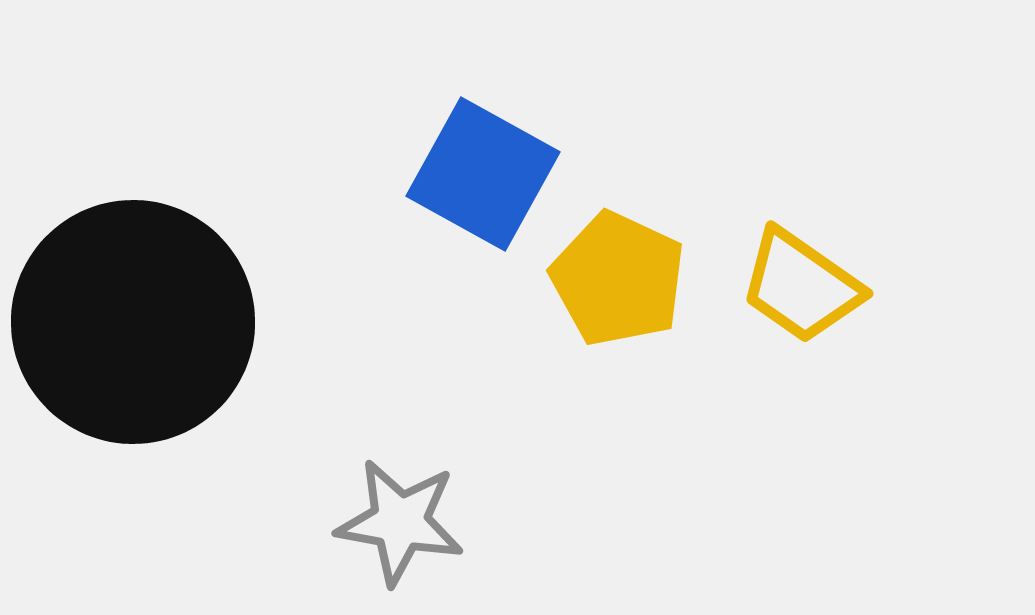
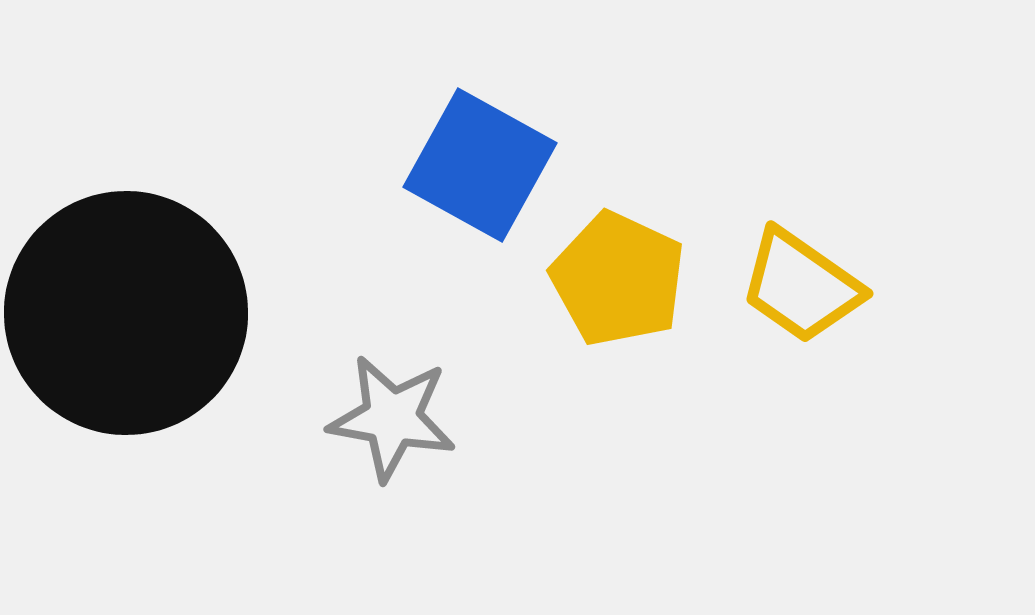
blue square: moved 3 px left, 9 px up
black circle: moved 7 px left, 9 px up
gray star: moved 8 px left, 104 px up
